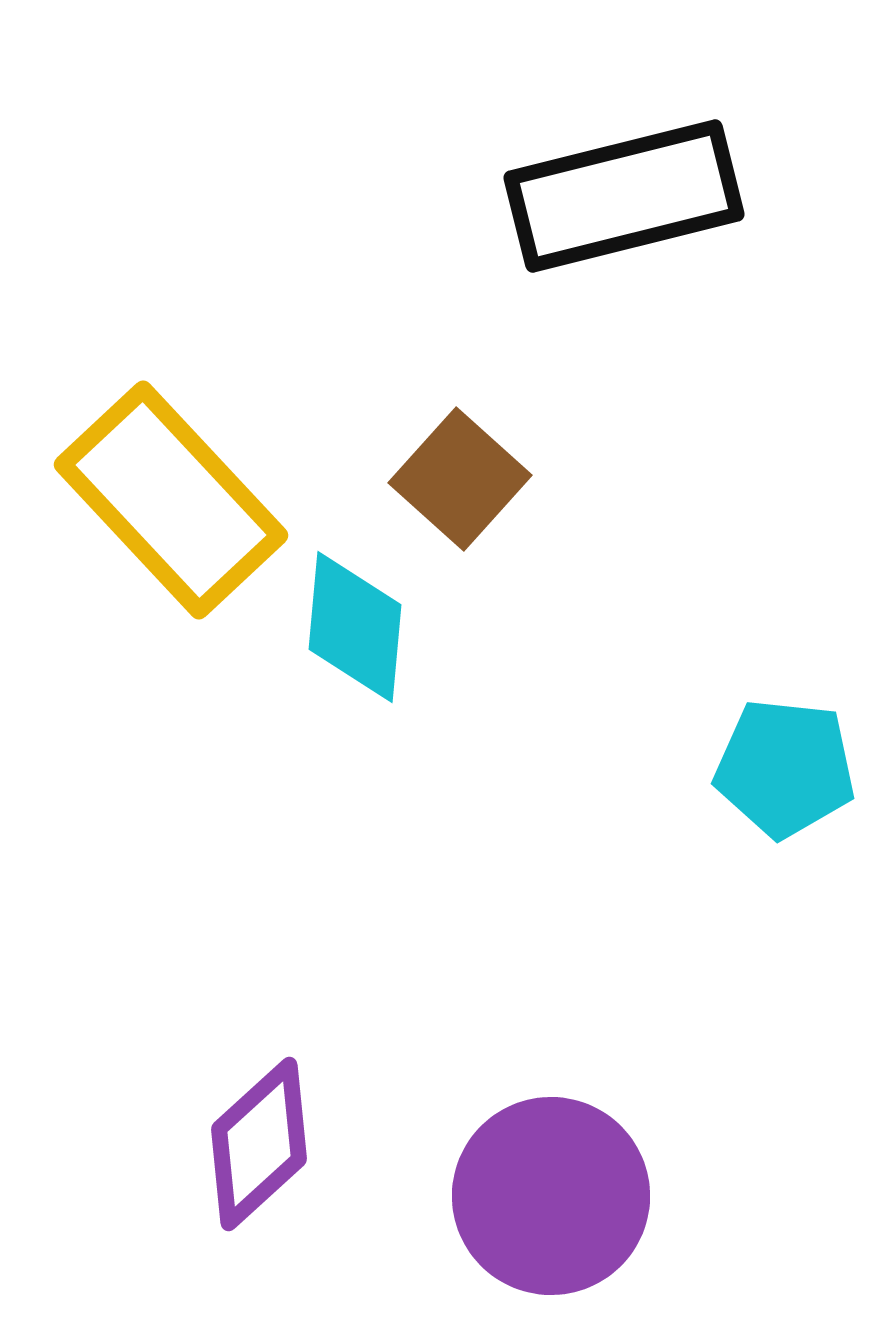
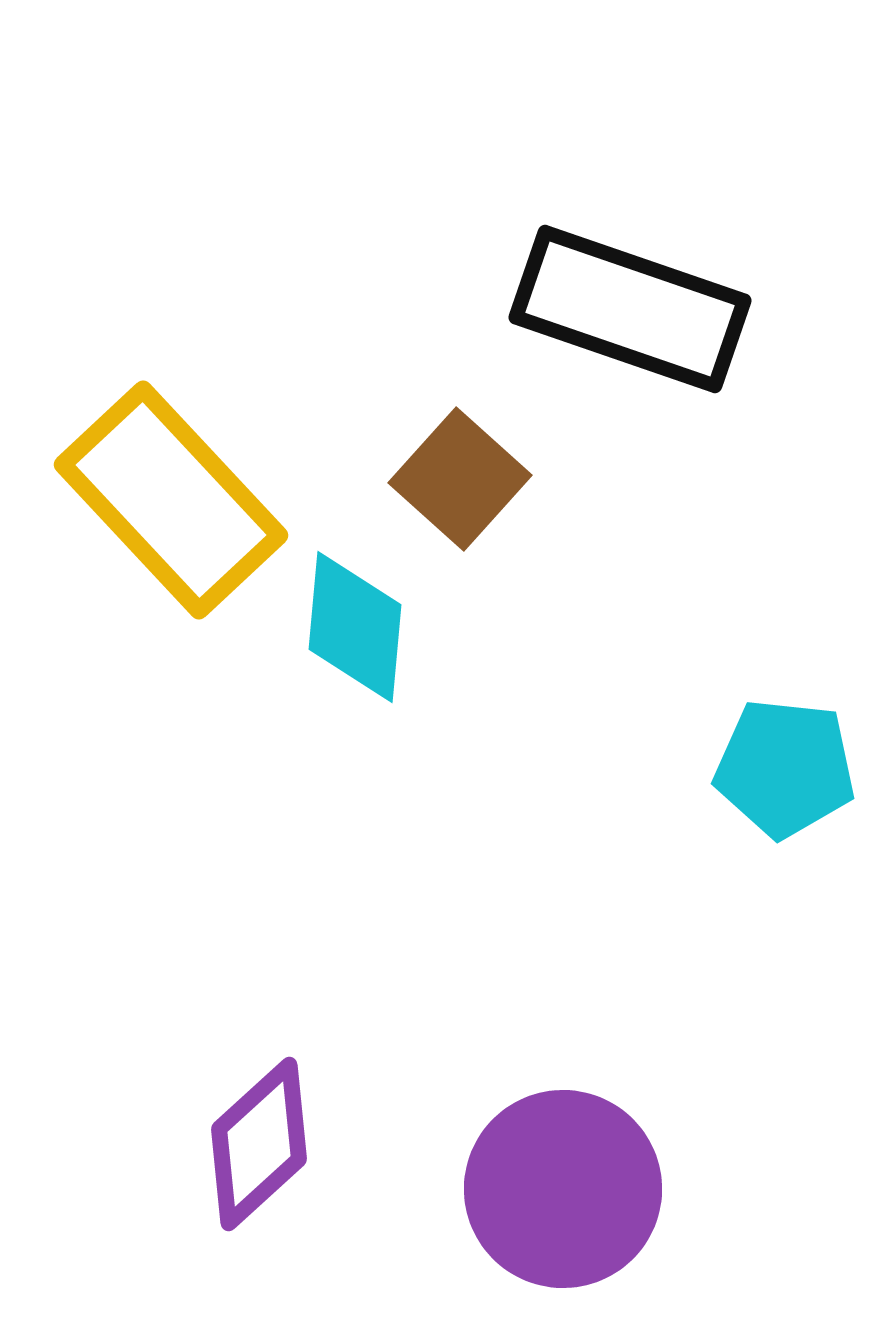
black rectangle: moved 6 px right, 113 px down; rotated 33 degrees clockwise
purple circle: moved 12 px right, 7 px up
